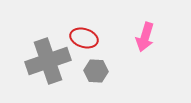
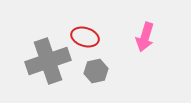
red ellipse: moved 1 px right, 1 px up
gray hexagon: rotated 15 degrees counterclockwise
